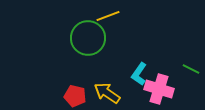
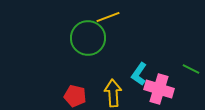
yellow line: moved 1 px down
yellow arrow: moved 6 px right; rotated 52 degrees clockwise
